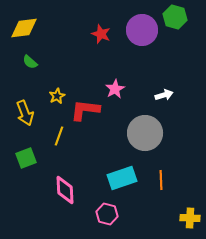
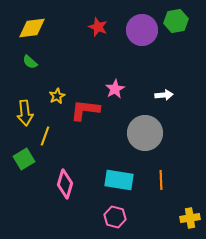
green hexagon: moved 1 px right, 4 px down; rotated 25 degrees counterclockwise
yellow diamond: moved 8 px right
red star: moved 3 px left, 7 px up
white arrow: rotated 12 degrees clockwise
yellow arrow: rotated 15 degrees clockwise
yellow line: moved 14 px left
green square: moved 2 px left, 1 px down; rotated 10 degrees counterclockwise
cyan rectangle: moved 3 px left, 2 px down; rotated 28 degrees clockwise
pink diamond: moved 6 px up; rotated 20 degrees clockwise
pink hexagon: moved 8 px right, 3 px down
yellow cross: rotated 12 degrees counterclockwise
